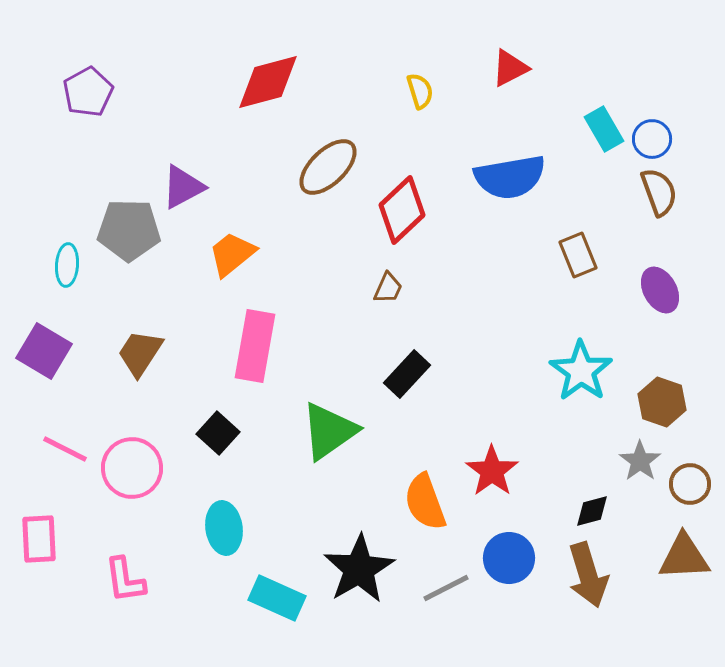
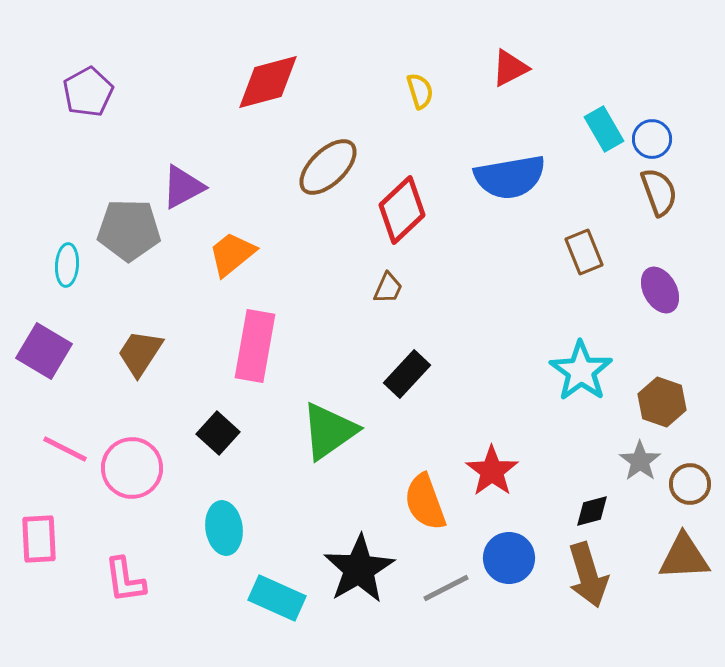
brown rectangle at (578, 255): moved 6 px right, 3 px up
